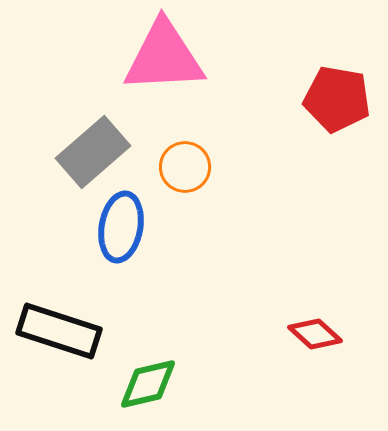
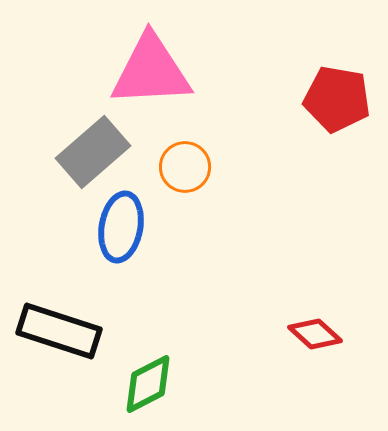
pink triangle: moved 13 px left, 14 px down
green diamond: rotated 14 degrees counterclockwise
